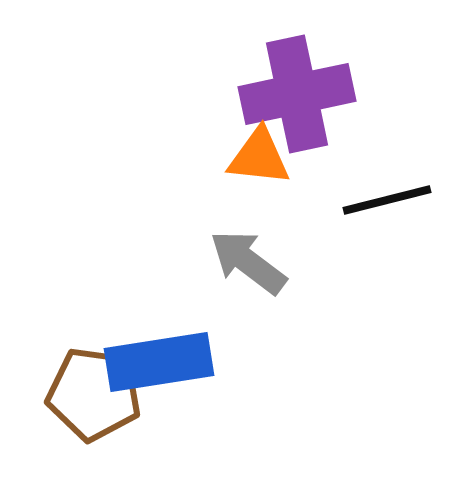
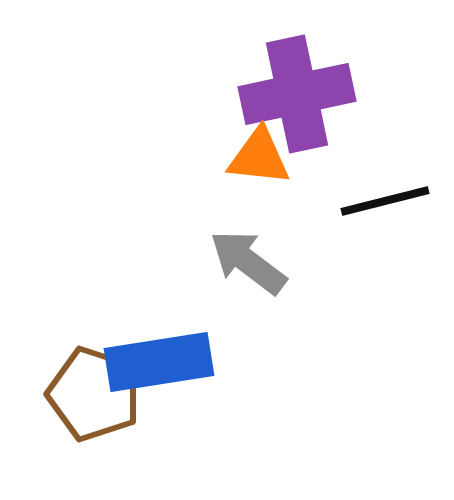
black line: moved 2 px left, 1 px down
brown pentagon: rotated 10 degrees clockwise
